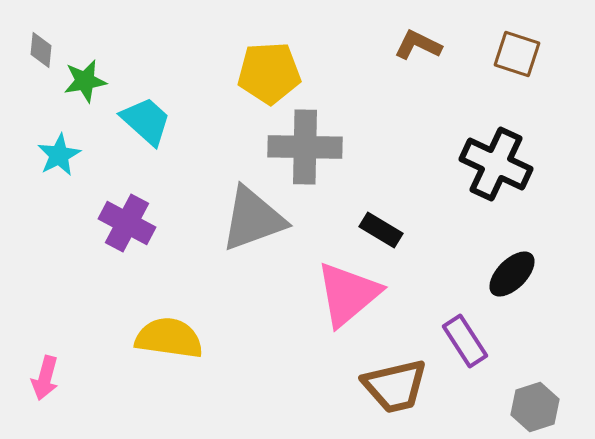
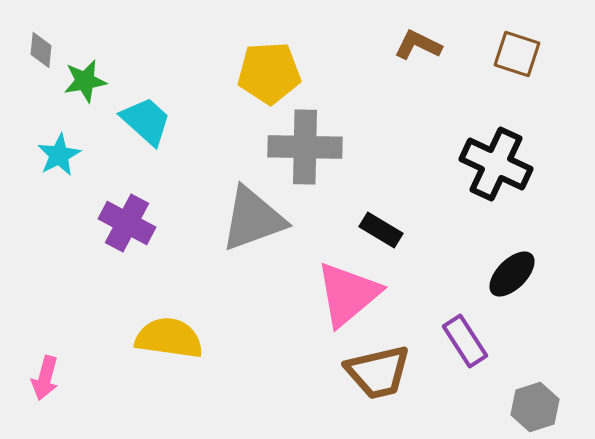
brown trapezoid: moved 17 px left, 14 px up
